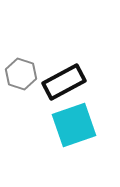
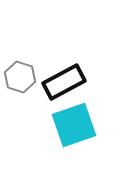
gray hexagon: moved 1 px left, 3 px down
